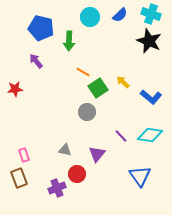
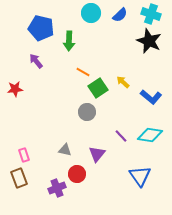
cyan circle: moved 1 px right, 4 px up
